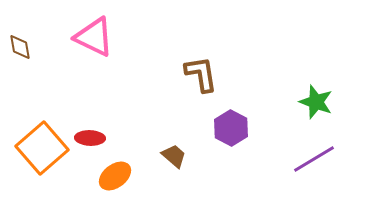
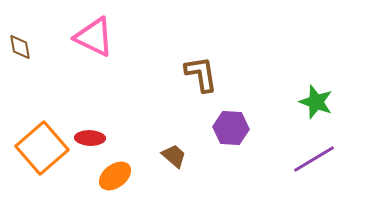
purple hexagon: rotated 24 degrees counterclockwise
